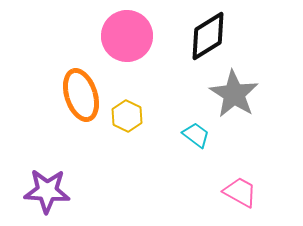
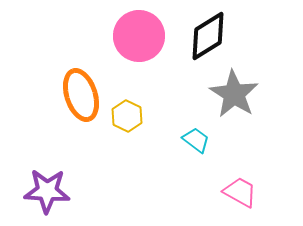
pink circle: moved 12 px right
cyan trapezoid: moved 5 px down
